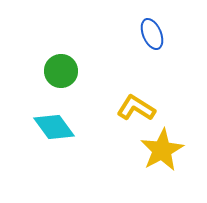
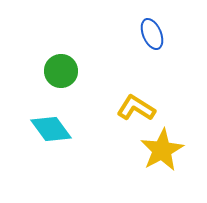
cyan diamond: moved 3 px left, 2 px down
